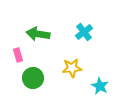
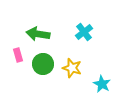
yellow star: rotated 24 degrees clockwise
green circle: moved 10 px right, 14 px up
cyan star: moved 2 px right, 2 px up
